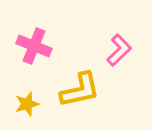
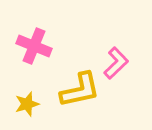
pink L-shape: moved 3 px left, 13 px down
